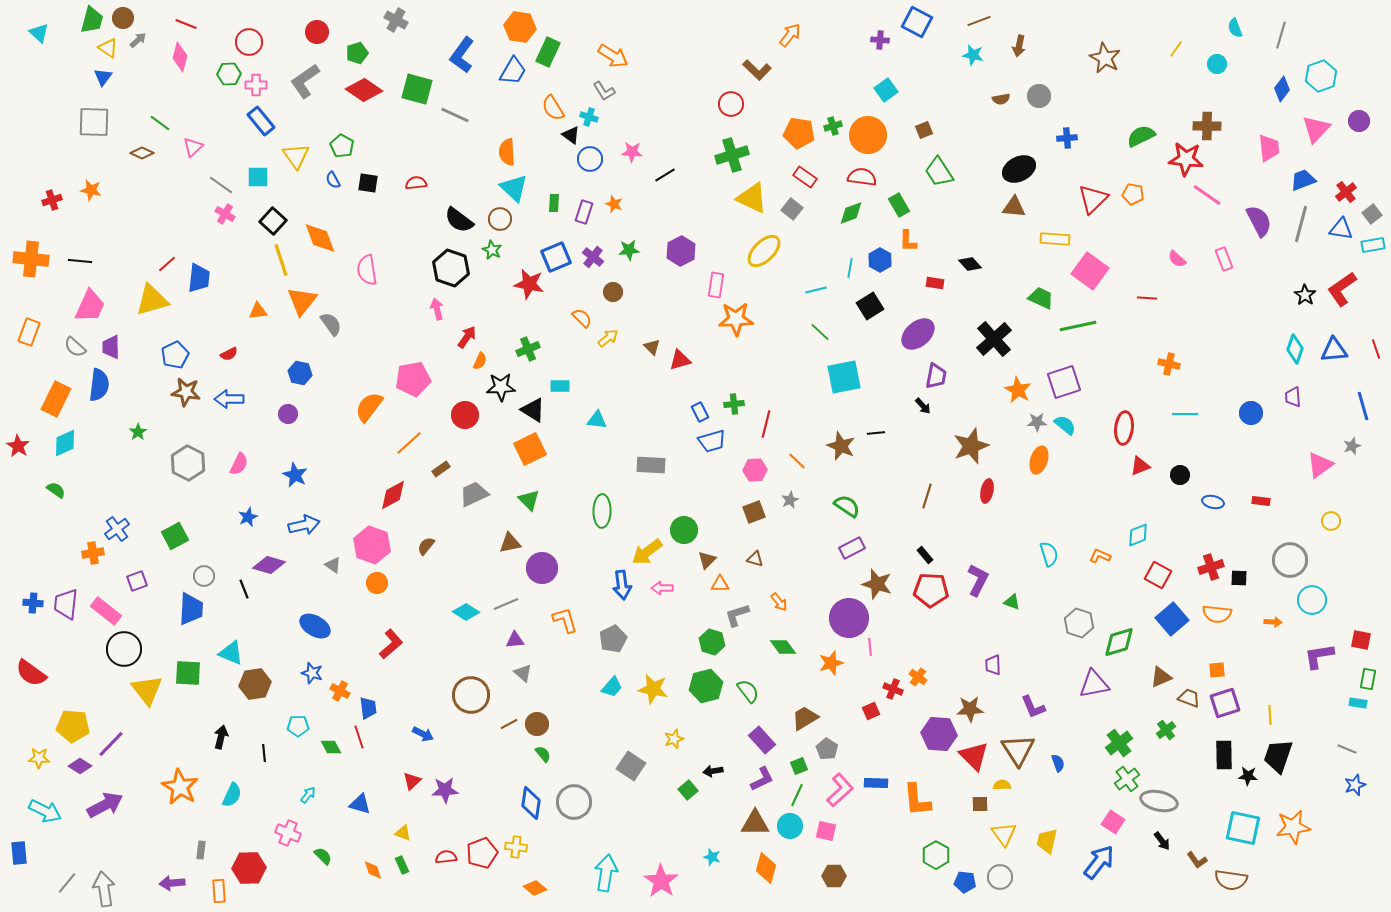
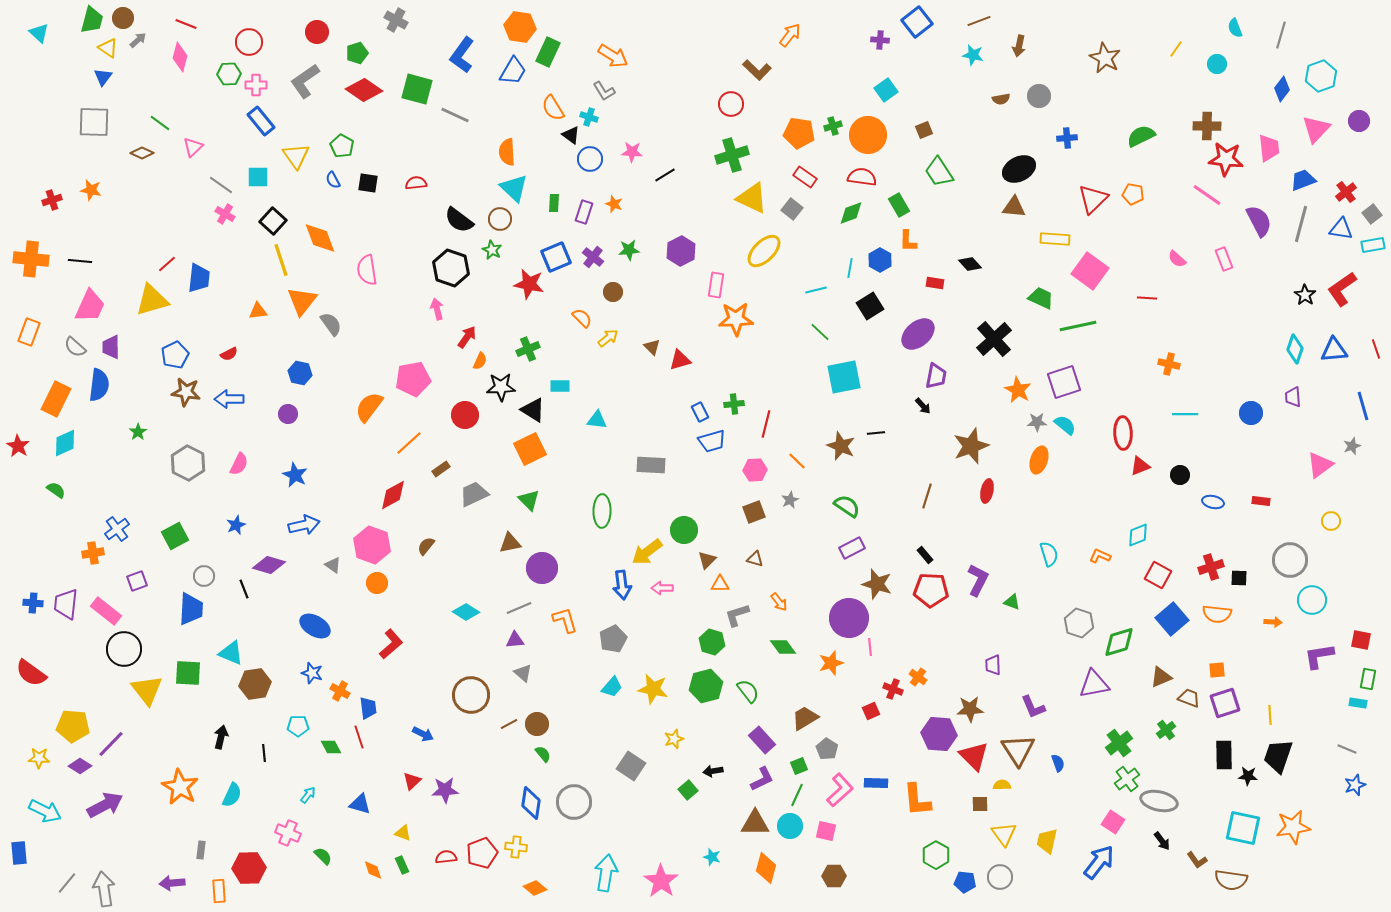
blue square at (917, 22): rotated 24 degrees clockwise
red star at (1186, 159): moved 40 px right
red ellipse at (1124, 428): moved 1 px left, 5 px down; rotated 8 degrees counterclockwise
blue star at (248, 517): moved 12 px left, 8 px down
gray line at (506, 604): moved 13 px right, 4 px down
